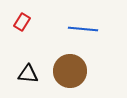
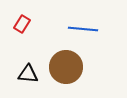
red rectangle: moved 2 px down
brown circle: moved 4 px left, 4 px up
